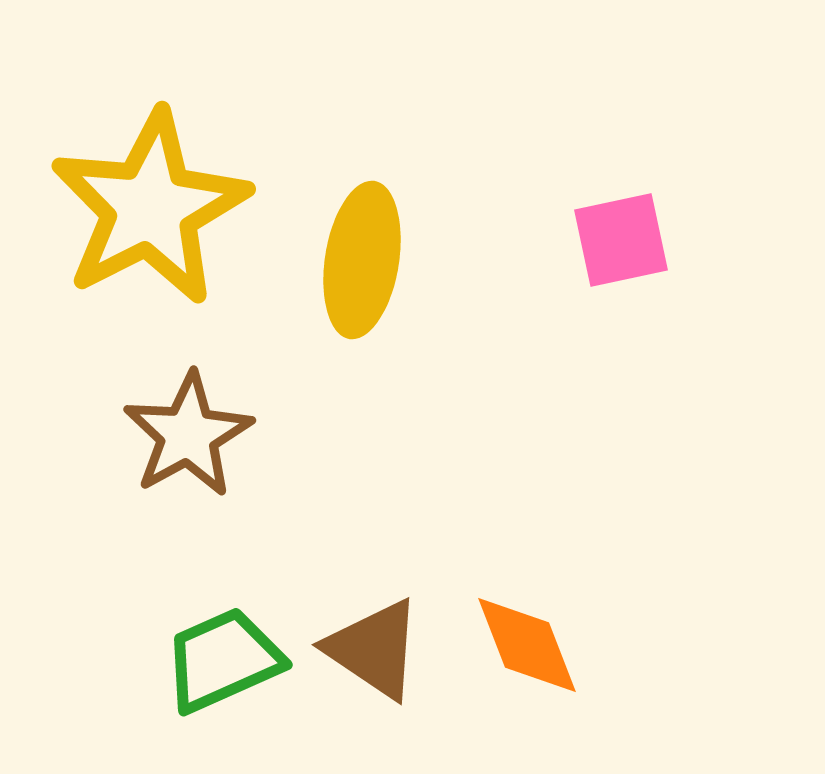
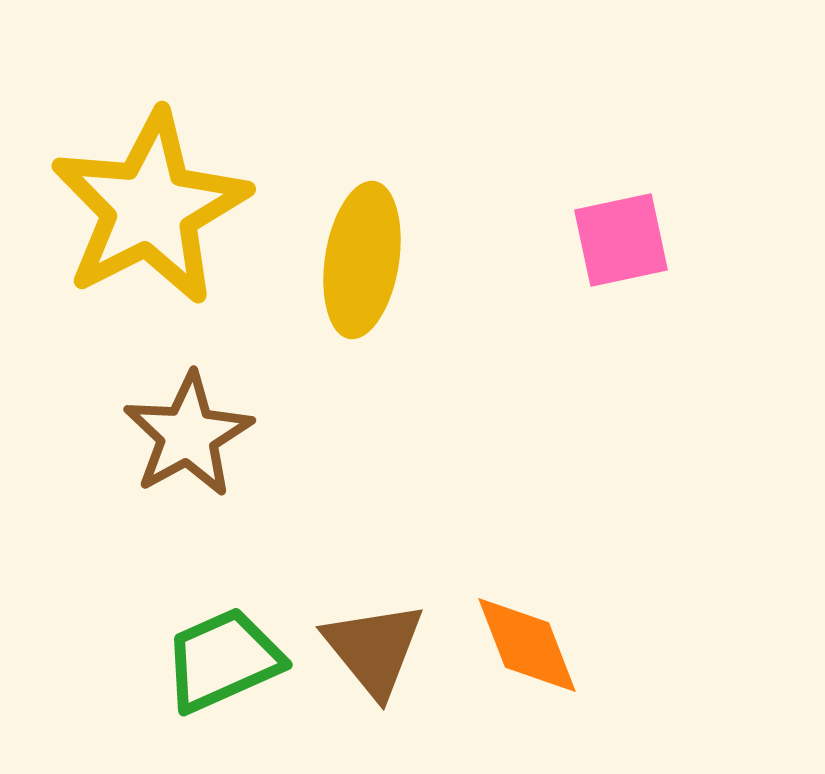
brown triangle: rotated 17 degrees clockwise
